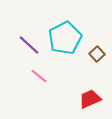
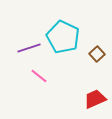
cyan pentagon: moved 2 px left, 1 px up; rotated 20 degrees counterclockwise
purple line: moved 3 px down; rotated 60 degrees counterclockwise
red trapezoid: moved 5 px right
